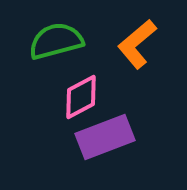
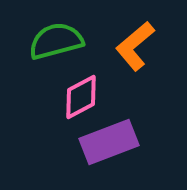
orange L-shape: moved 2 px left, 2 px down
purple rectangle: moved 4 px right, 5 px down
